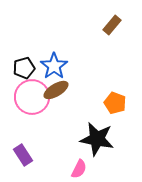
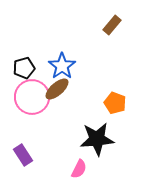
blue star: moved 8 px right
brown ellipse: moved 1 px right, 1 px up; rotated 10 degrees counterclockwise
black star: rotated 16 degrees counterclockwise
